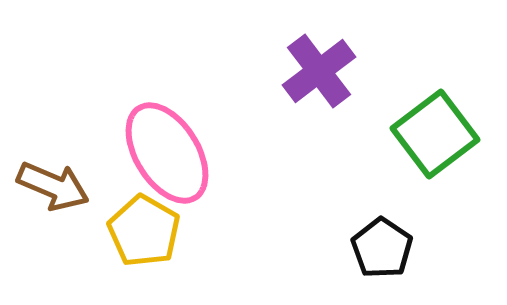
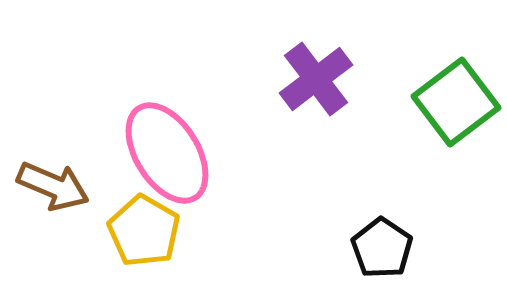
purple cross: moved 3 px left, 8 px down
green square: moved 21 px right, 32 px up
